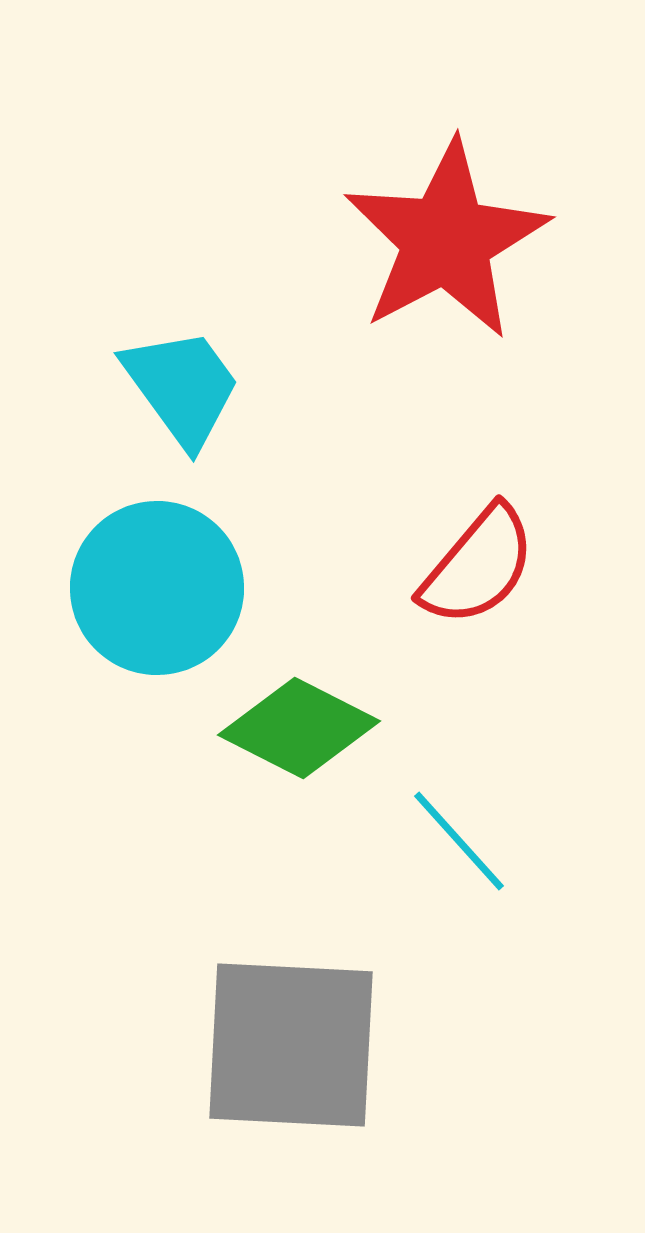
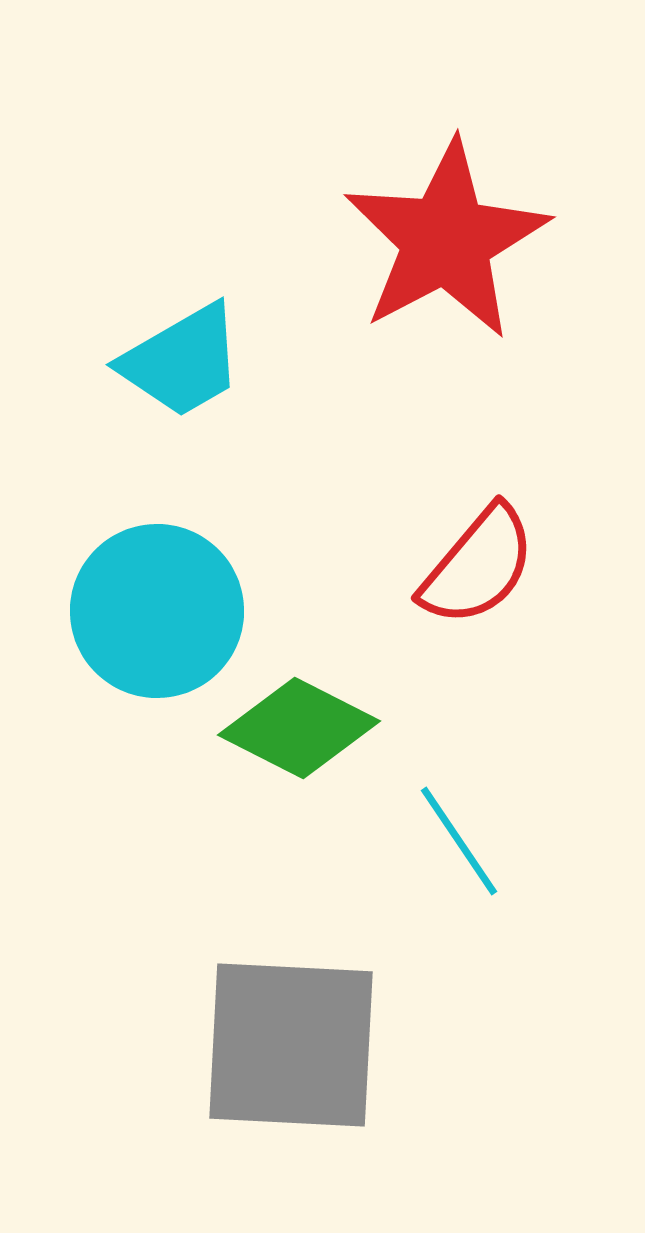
cyan trapezoid: moved 26 px up; rotated 96 degrees clockwise
cyan circle: moved 23 px down
cyan line: rotated 8 degrees clockwise
